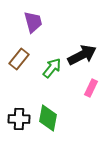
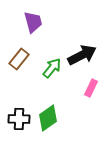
green diamond: rotated 44 degrees clockwise
